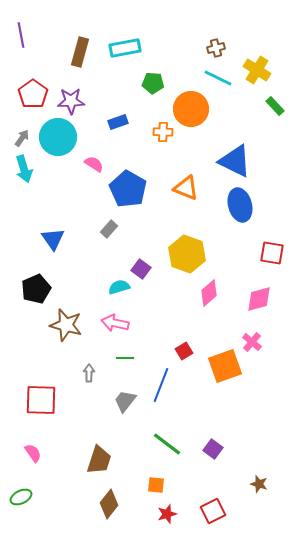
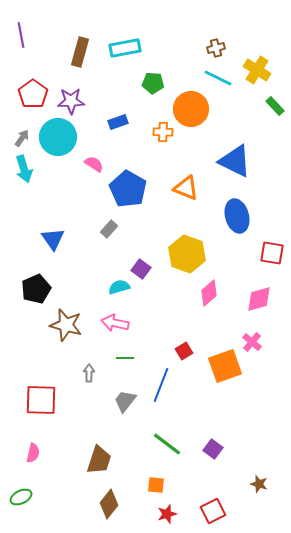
blue ellipse at (240, 205): moved 3 px left, 11 px down
pink semicircle at (33, 453): rotated 48 degrees clockwise
